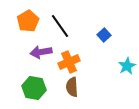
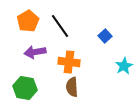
blue square: moved 1 px right, 1 px down
purple arrow: moved 6 px left
orange cross: rotated 30 degrees clockwise
cyan star: moved 3 px left
green hexagon: moved 9 px left
